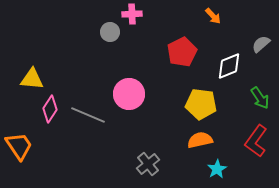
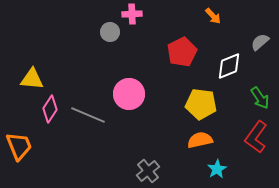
gray semicircle: moved 1 px left, 2 px up
red L-shape: moved 4 px up
orange trapezoid: rotated 12 degrees clockwise
gray cross: moved 7 px down
